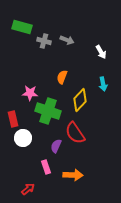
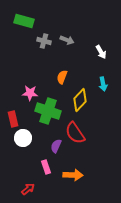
green rectangle: moved 2 px right, 6 px up
